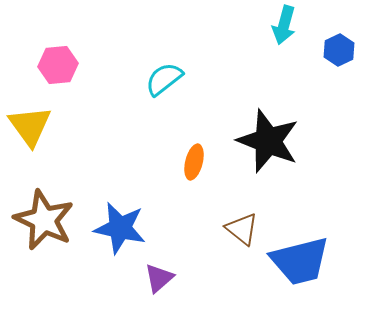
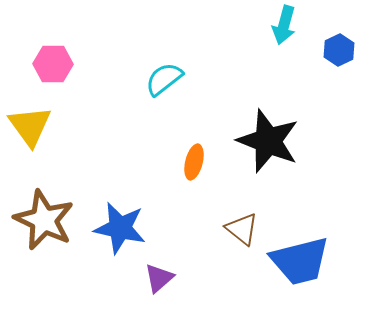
pink hexagon: moved 5 px left, 1 px up; rotated 6 degrees clockwise
